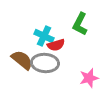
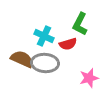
red semicircle: moved 12 px right, 1 px up
brown semicircle: moved 1 px up; rotated 15 degrees counterclockwise
